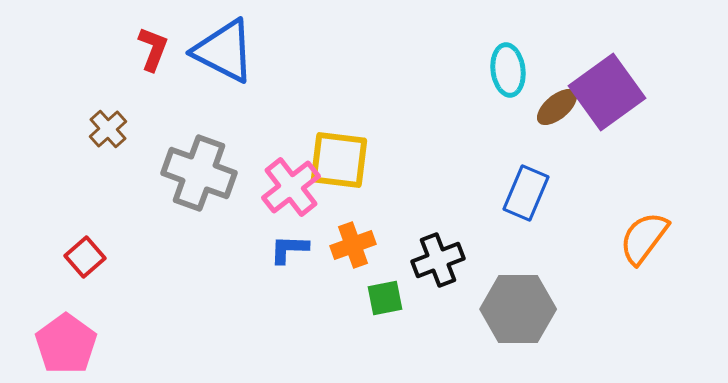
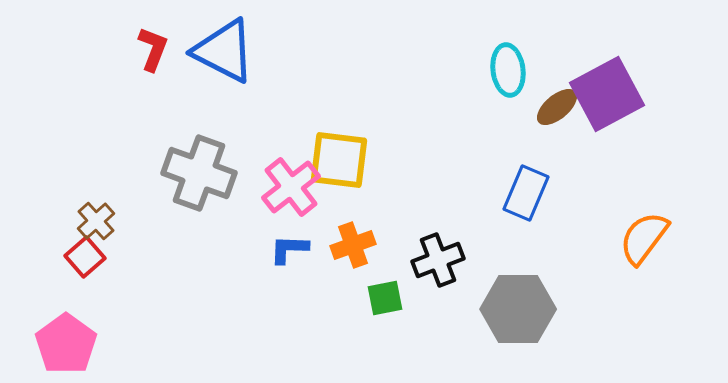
purple square: moved 2 px down; rotated 8 degrees clockwise
brown cross: moved 12 px left, 92 px down
